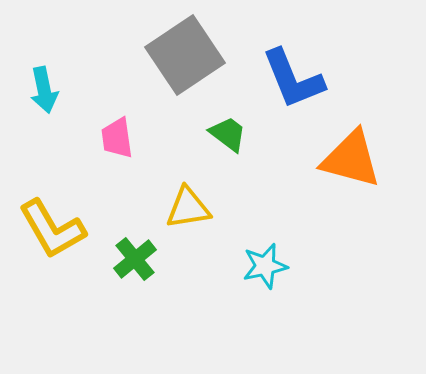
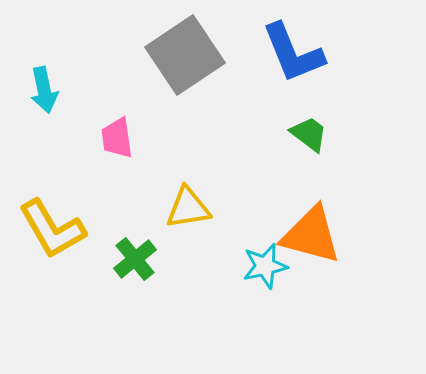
blue L-shape: moved 26 px up
green trapezoid: moved 81 px right
orange triangle: moved 40 px left, 76 px down
